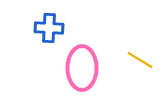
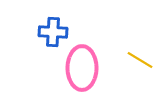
blue cross: moved 4 px right, 4 px down
